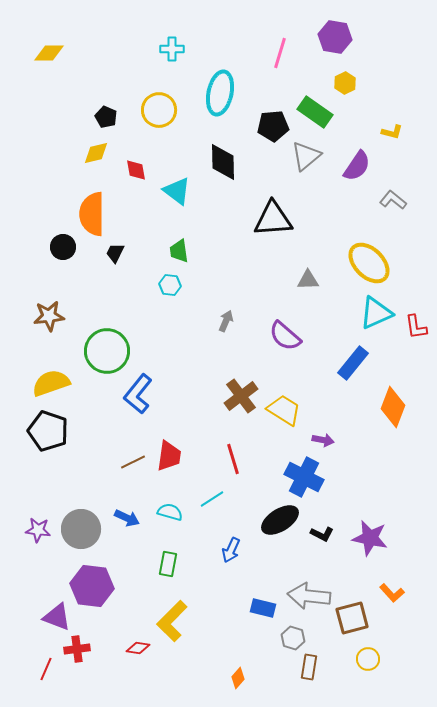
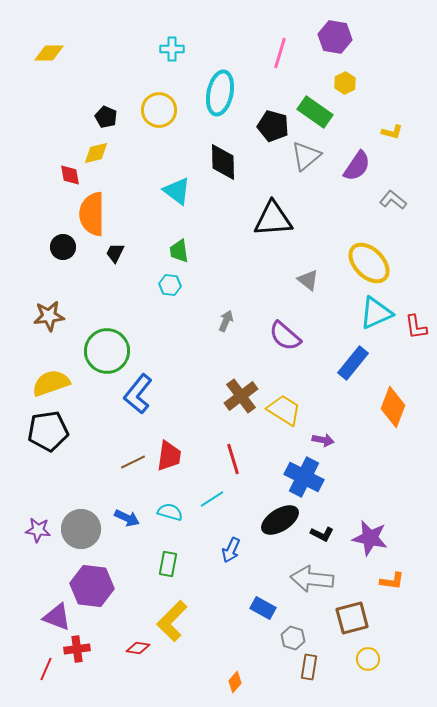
black pentagon at (273, 126): rotated 20 degrees clockwise
red diamond at (136, 170): moved 66 px left, 5 px down
gray triangle at (308, 280): rotated 40 degrees clockwise
black pentagon at (48, 431): rotated 27 degrees counterclockwise
orange L-shape at (392, 593): moved 12 px up; rotated 40 degrees counterclockwise
gray arrow at (309, 596): moved 3 px right, 17 px up
blue rectangle at (263, 608): rotated 15 degrees clockwise
orange diamond at (238, 678): moved 3 px left, 4 px down
